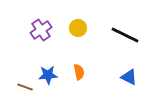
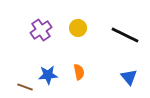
blue triangle: rotated 24 degrees clockwise
